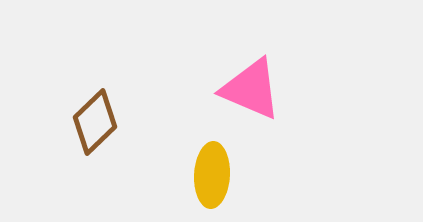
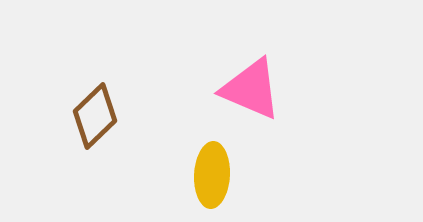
brown diamond: moved 6 px up
